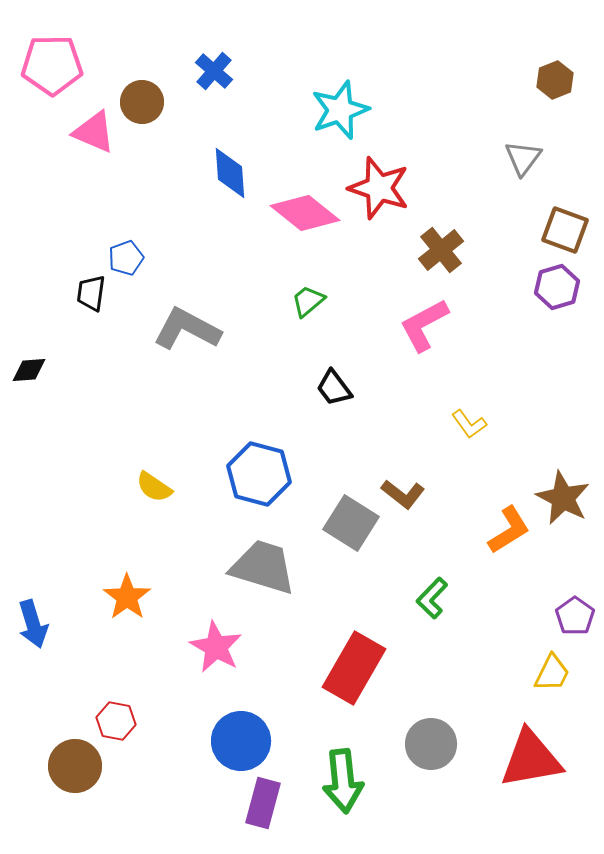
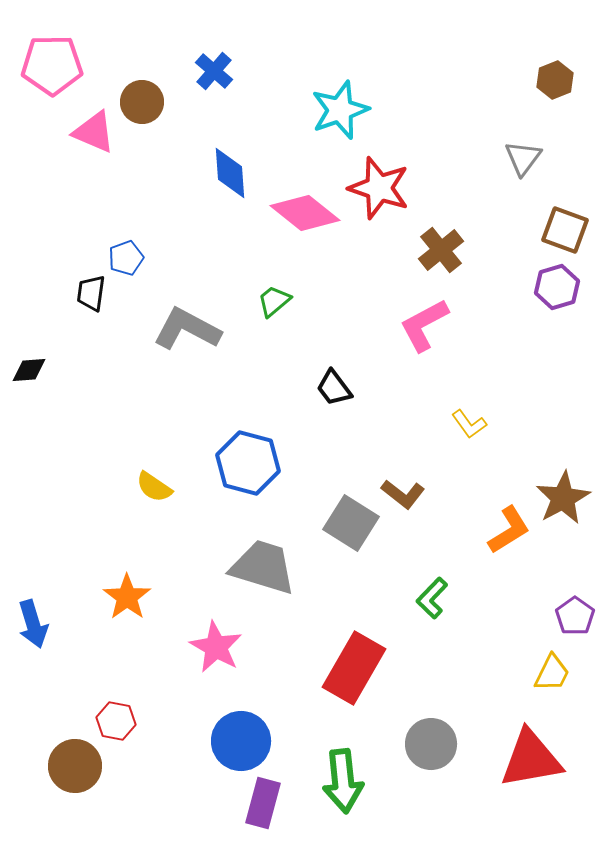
green trapezoid at (308, 301): moved 34 px left
blue hexagon at (259, 474): moved 11 px left, 11 px up
brown star at (563, 498): rotated 16 degrees clockwise
